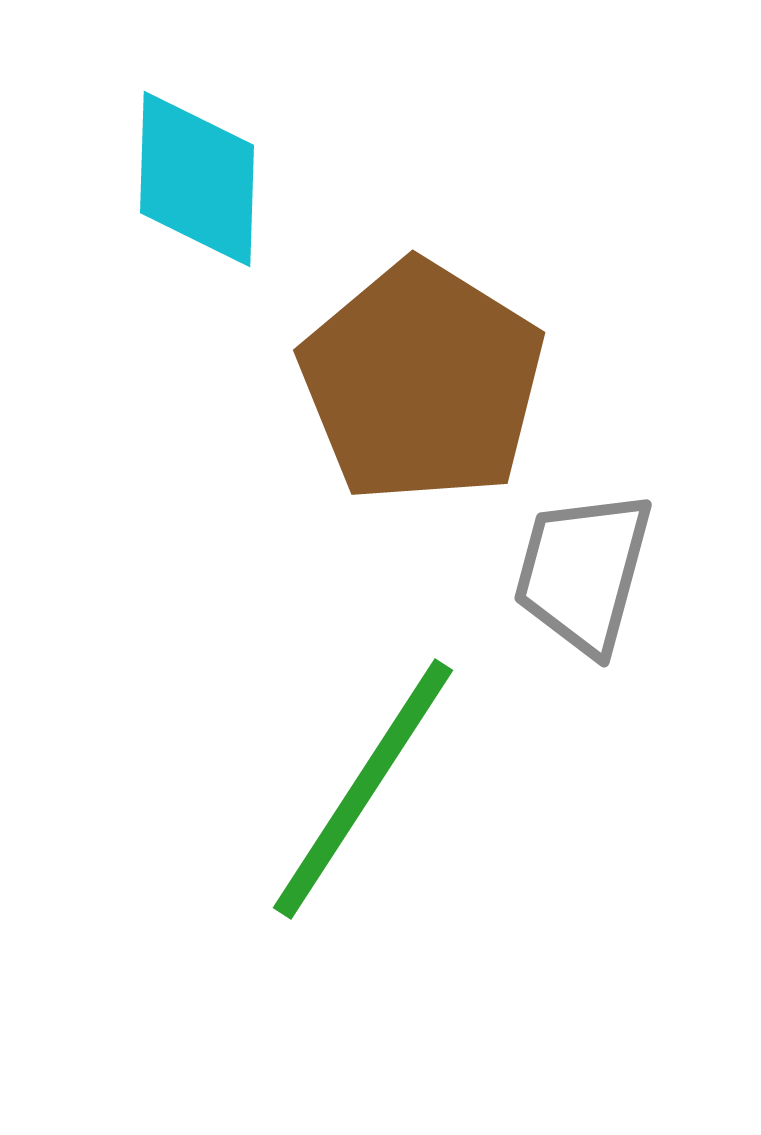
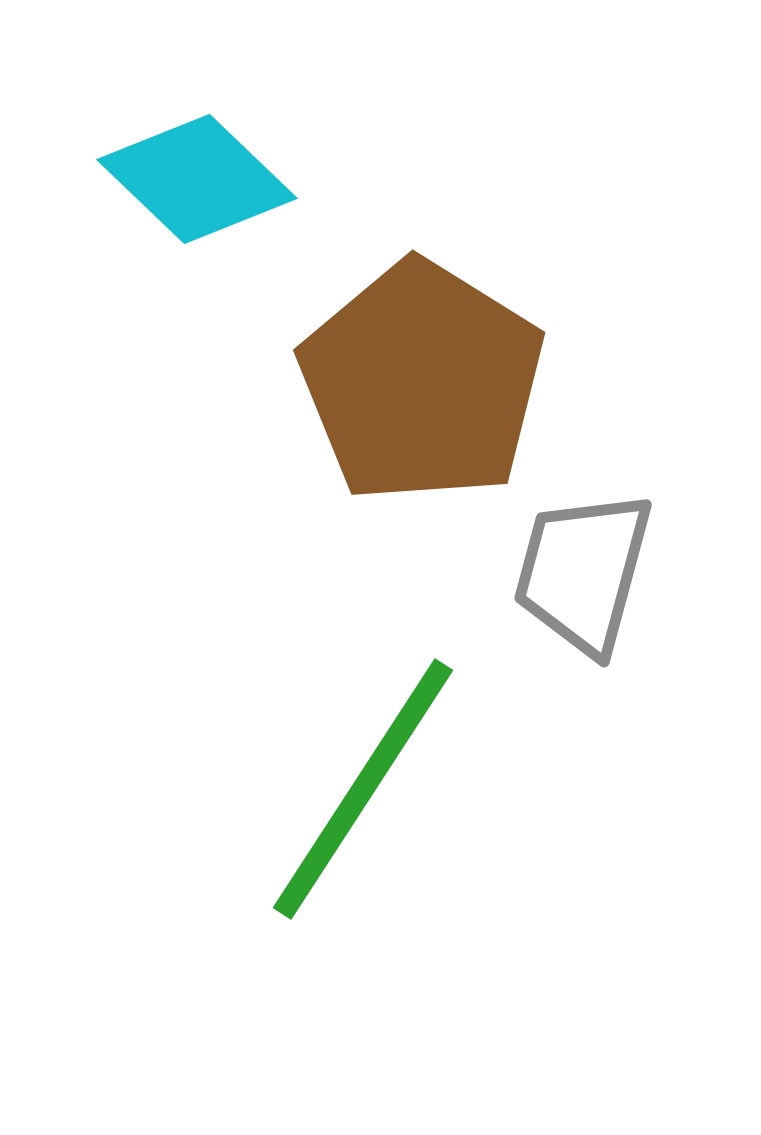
cyan diamond: rotated 48 degrees counterclockwise
